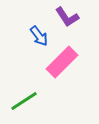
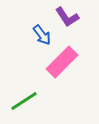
blue arrow: moved 3 px right, 1 px up
